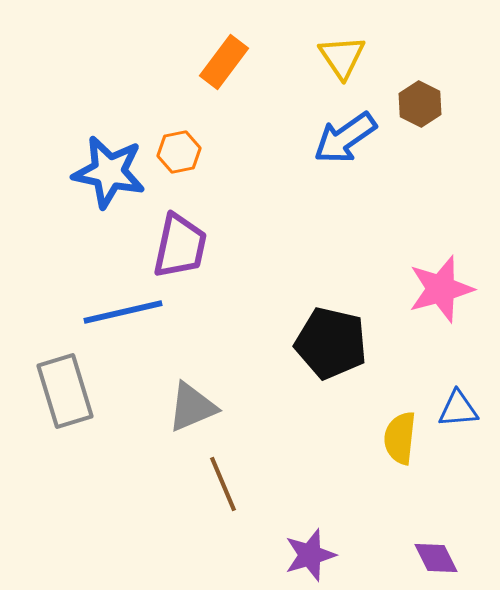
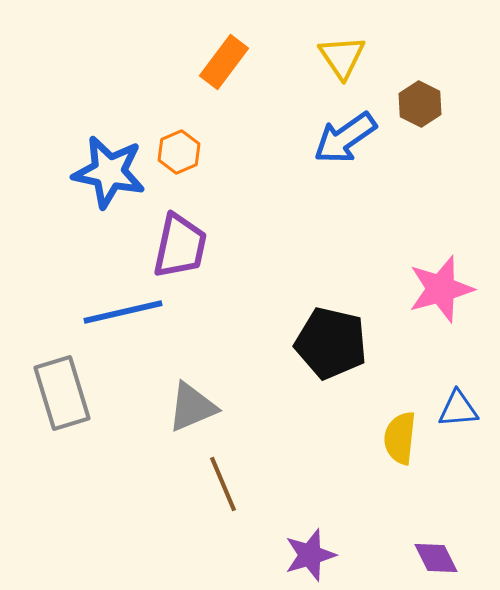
orange hexagon: rotated 12 degrees counterclockwise
gray rectangle: moved 3 px left, 2 px down
